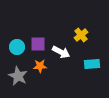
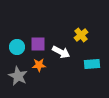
orange star: moved 1 px left, 1 px up
